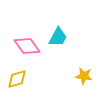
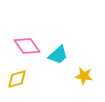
cyan trapezoid: moved 18 px down; rotated 20 degrees clockwise
